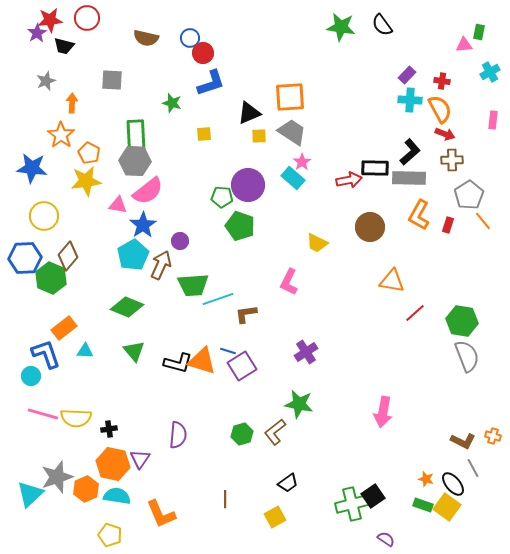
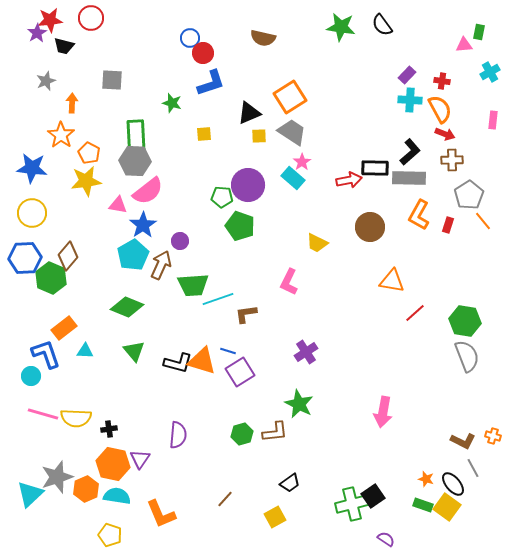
red circle at (87, 18): moved 4 px right
brown semicircle at (146, 38): moved 117 px right
orange square at (290, 97): rotated 28 degrees counterclockwise
yellow circle at (44, 216): moved 12 px left, 3 px up
green hexagon at (462, 321): moved 3 px right
purple square at (242, 366): moved 2 px left, 6 px down
green star at (299, 404): rotated 16 degrees clockwise
brown L-shape at (275, 432): rotated 148 degrees counterclockwise
black trapezoid at (288, 483): moved 2 px right
brown line at (225, 499): rotated 42 degrees clockwise
